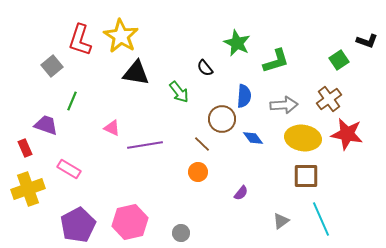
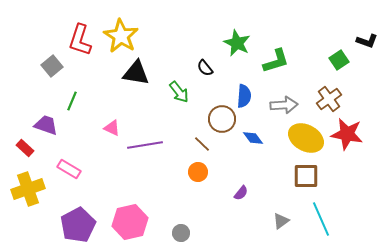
yellow ellipse: moved 3 px right; rotated 20 degrees clockwise
red rectangle: rotated 24 degrees counterclockwise
